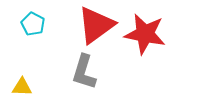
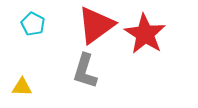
red star: rotated 21 degrees clockwise
gray L-shape: moved 1 px right, 1 px up
